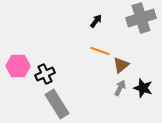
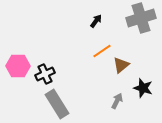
orange line: moved 2 px right; rotated 54 degrees counterclockwise
gray arrow: moved 3 px left, 13 px down
